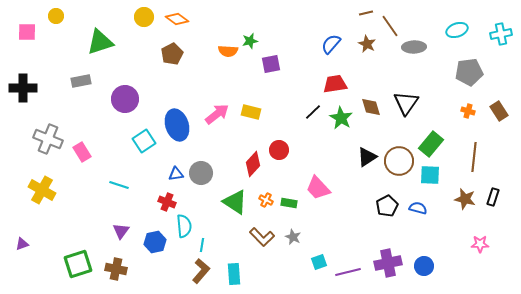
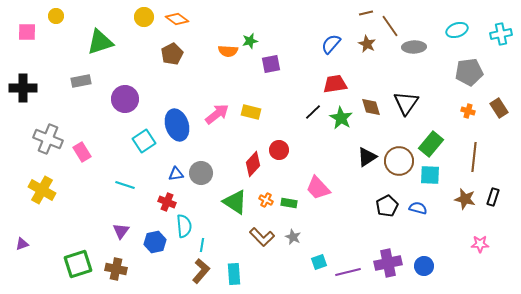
brown rectangle at (499, 111): moved 3 px up
cyan line at (119, 185): moved 6 px right
